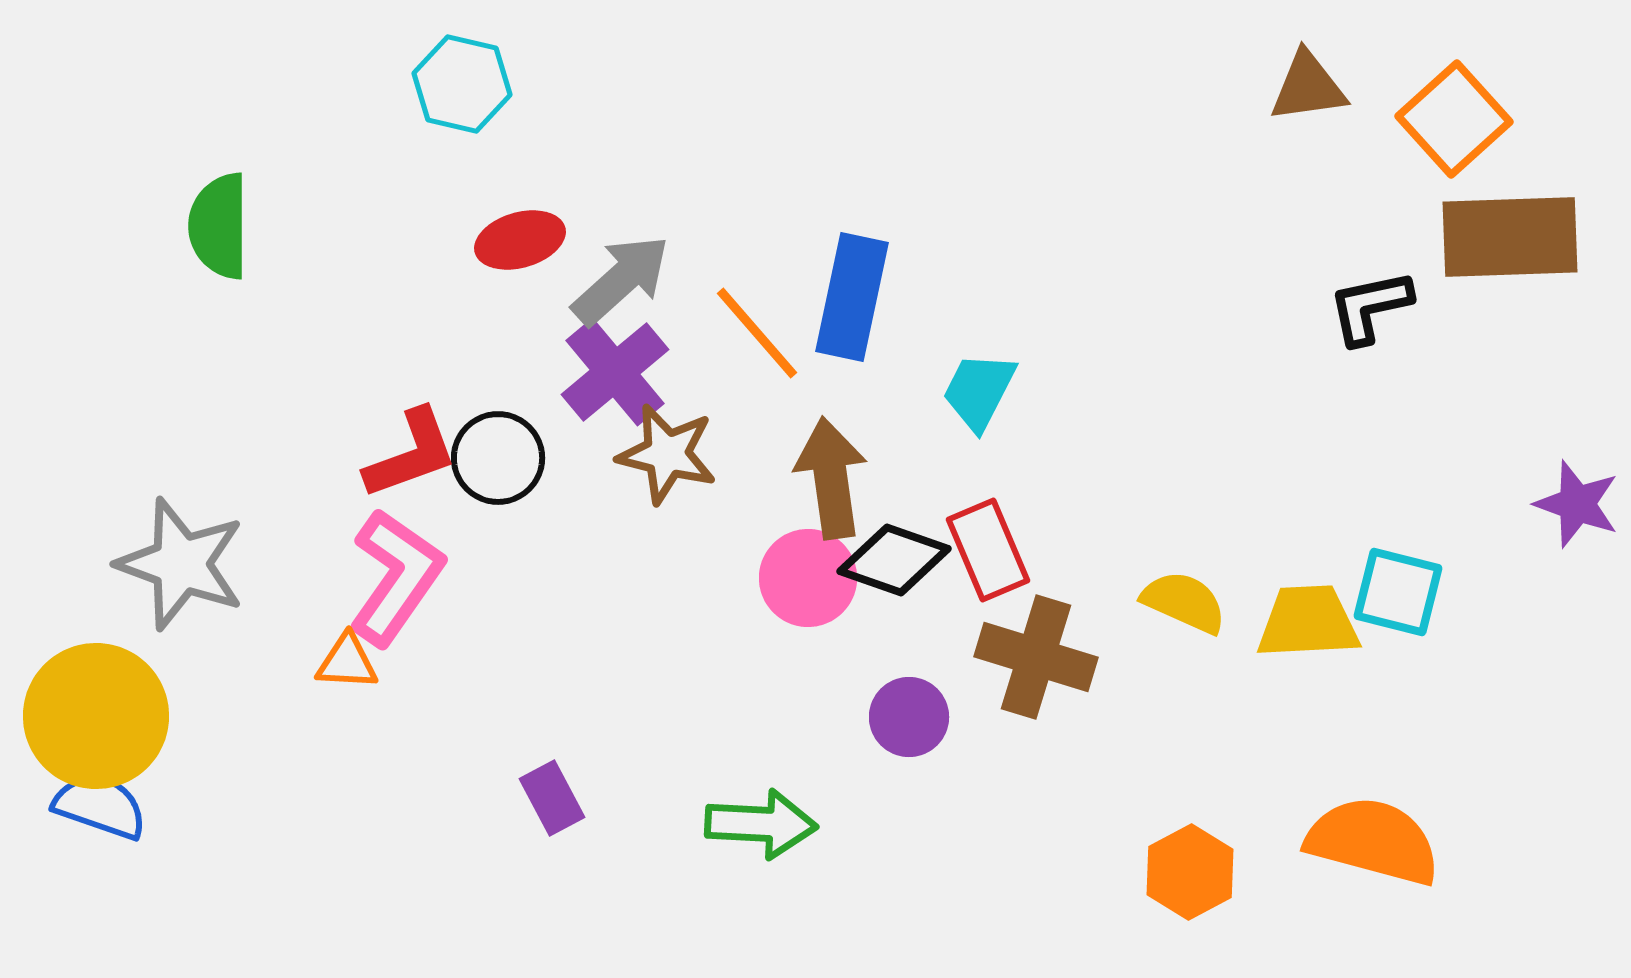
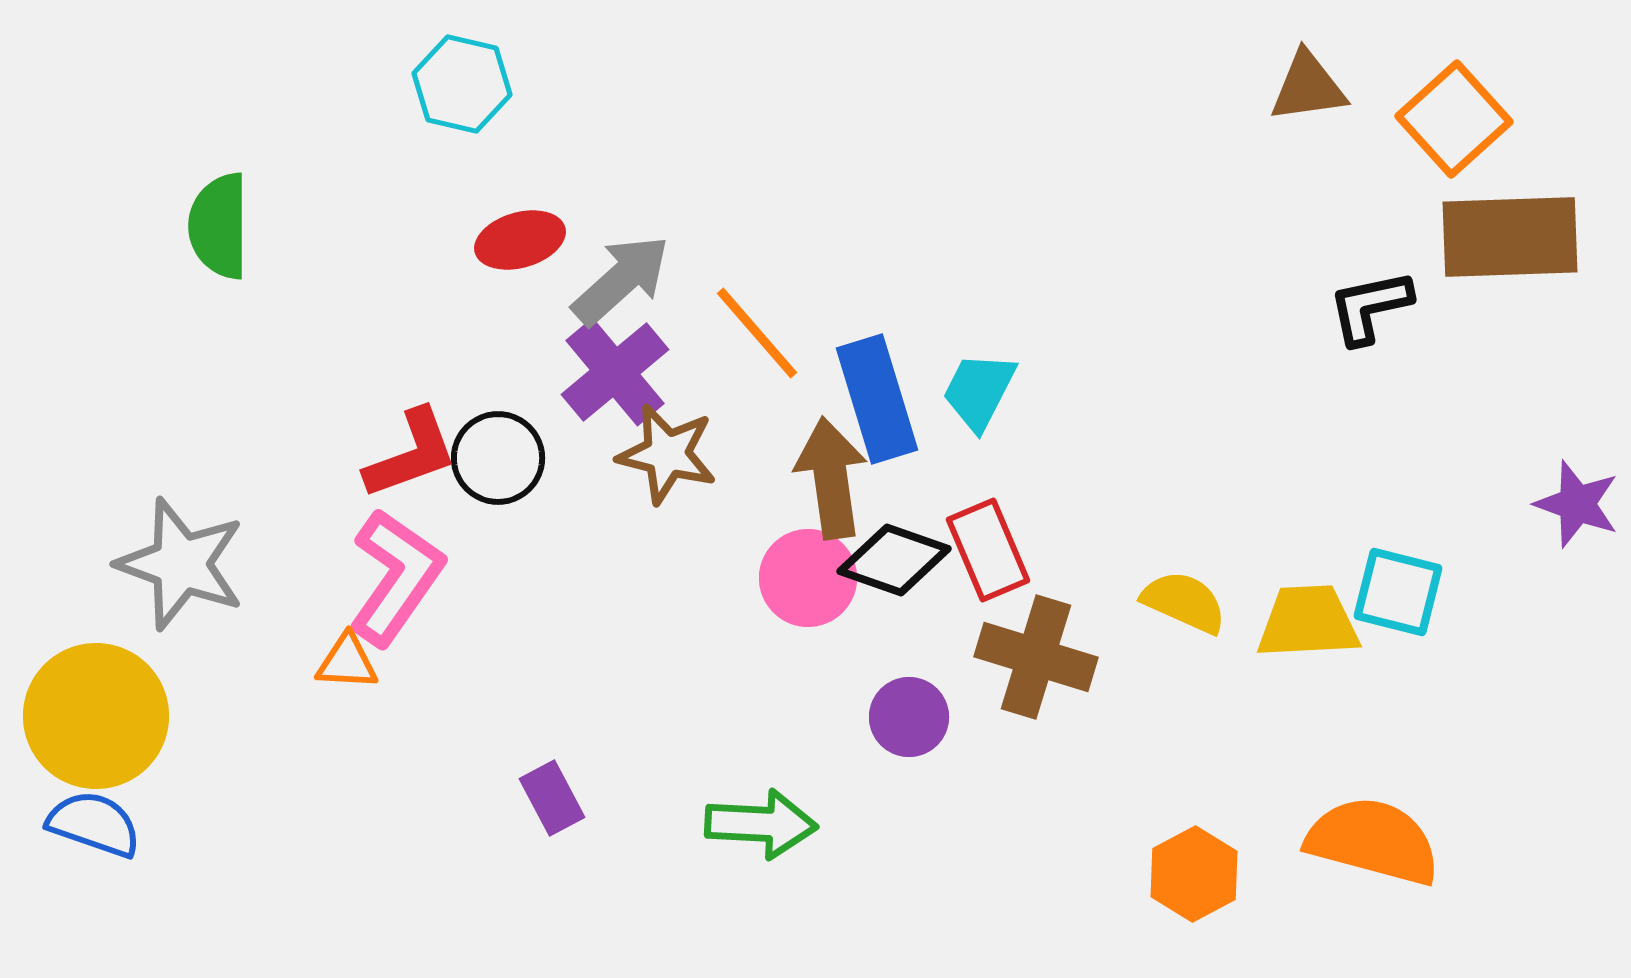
blue rectangle: moved 25 px right, 102 px down; rotated 29 degrees counterclockwise
blue semicircle: moved 6 px left, 18 px down
orange hexagon: moved 4 px right, 2 px down
